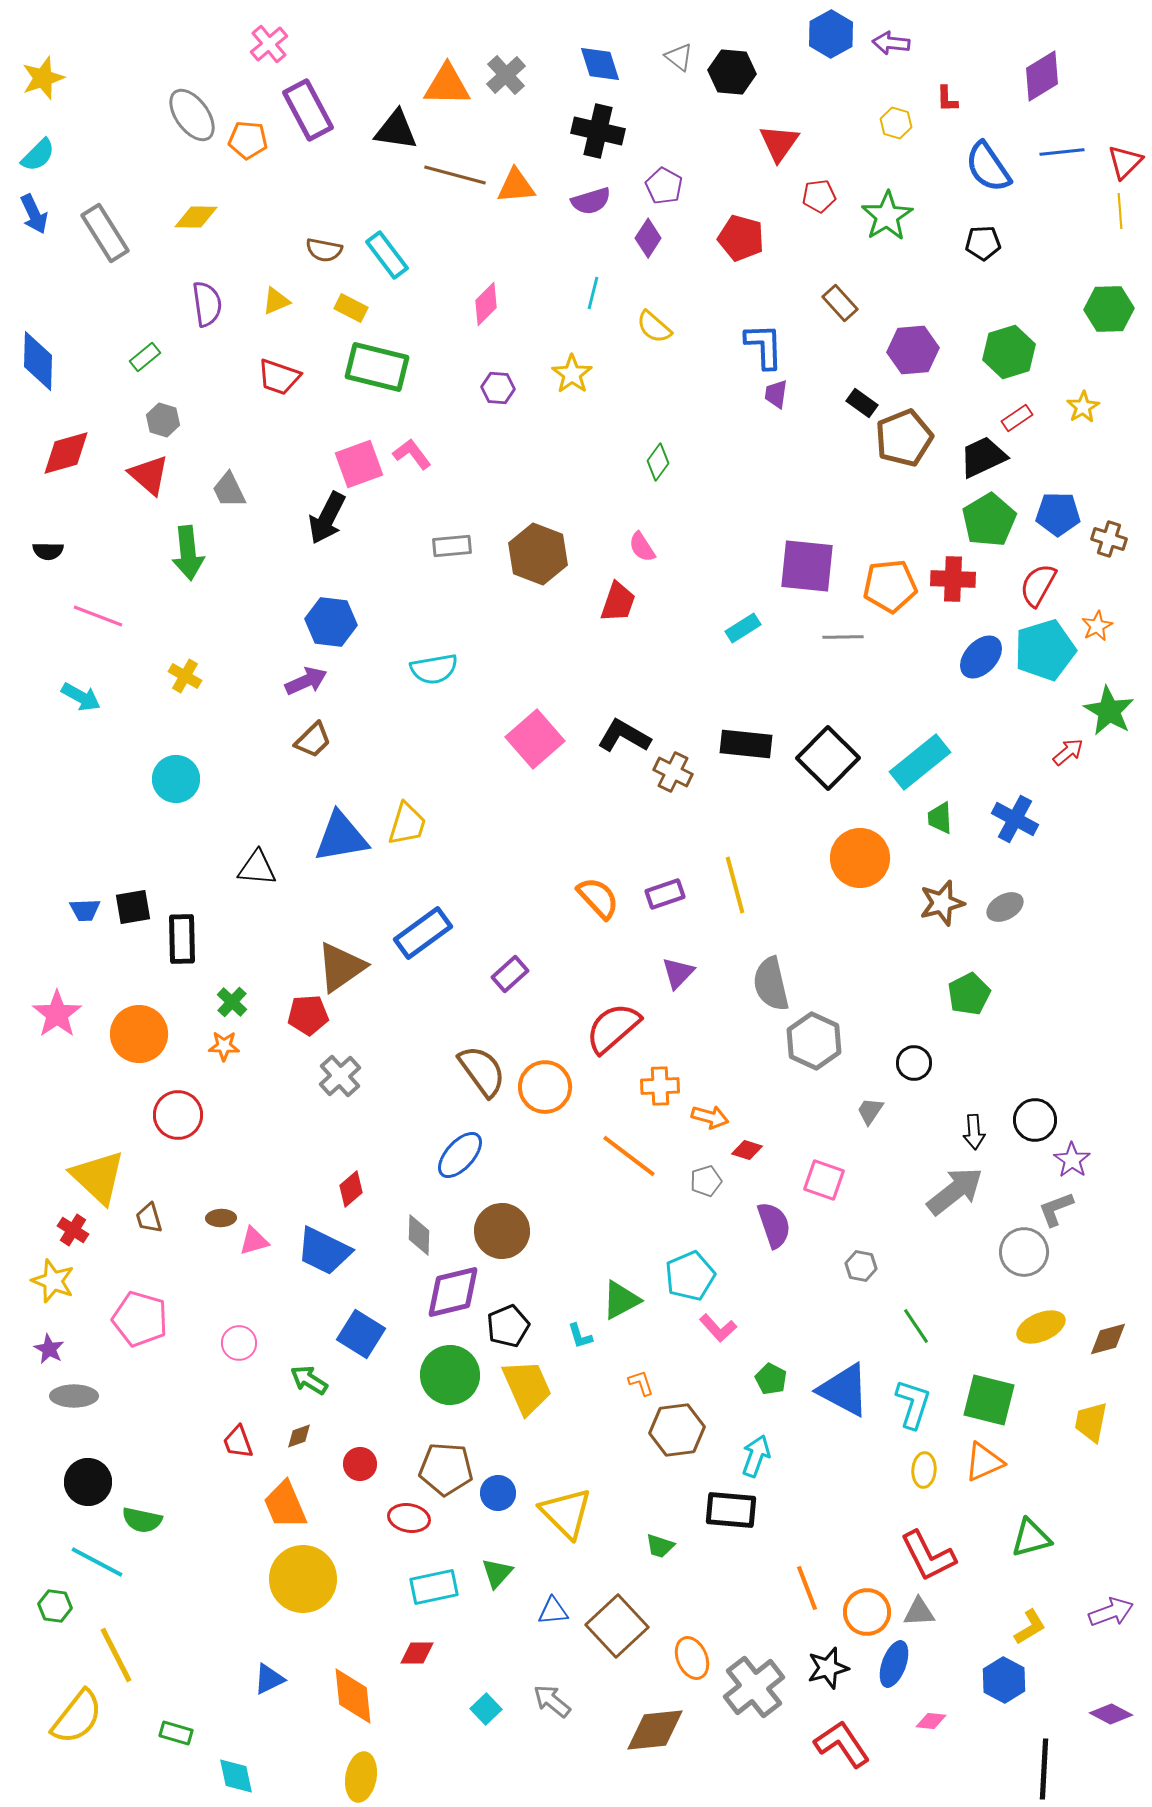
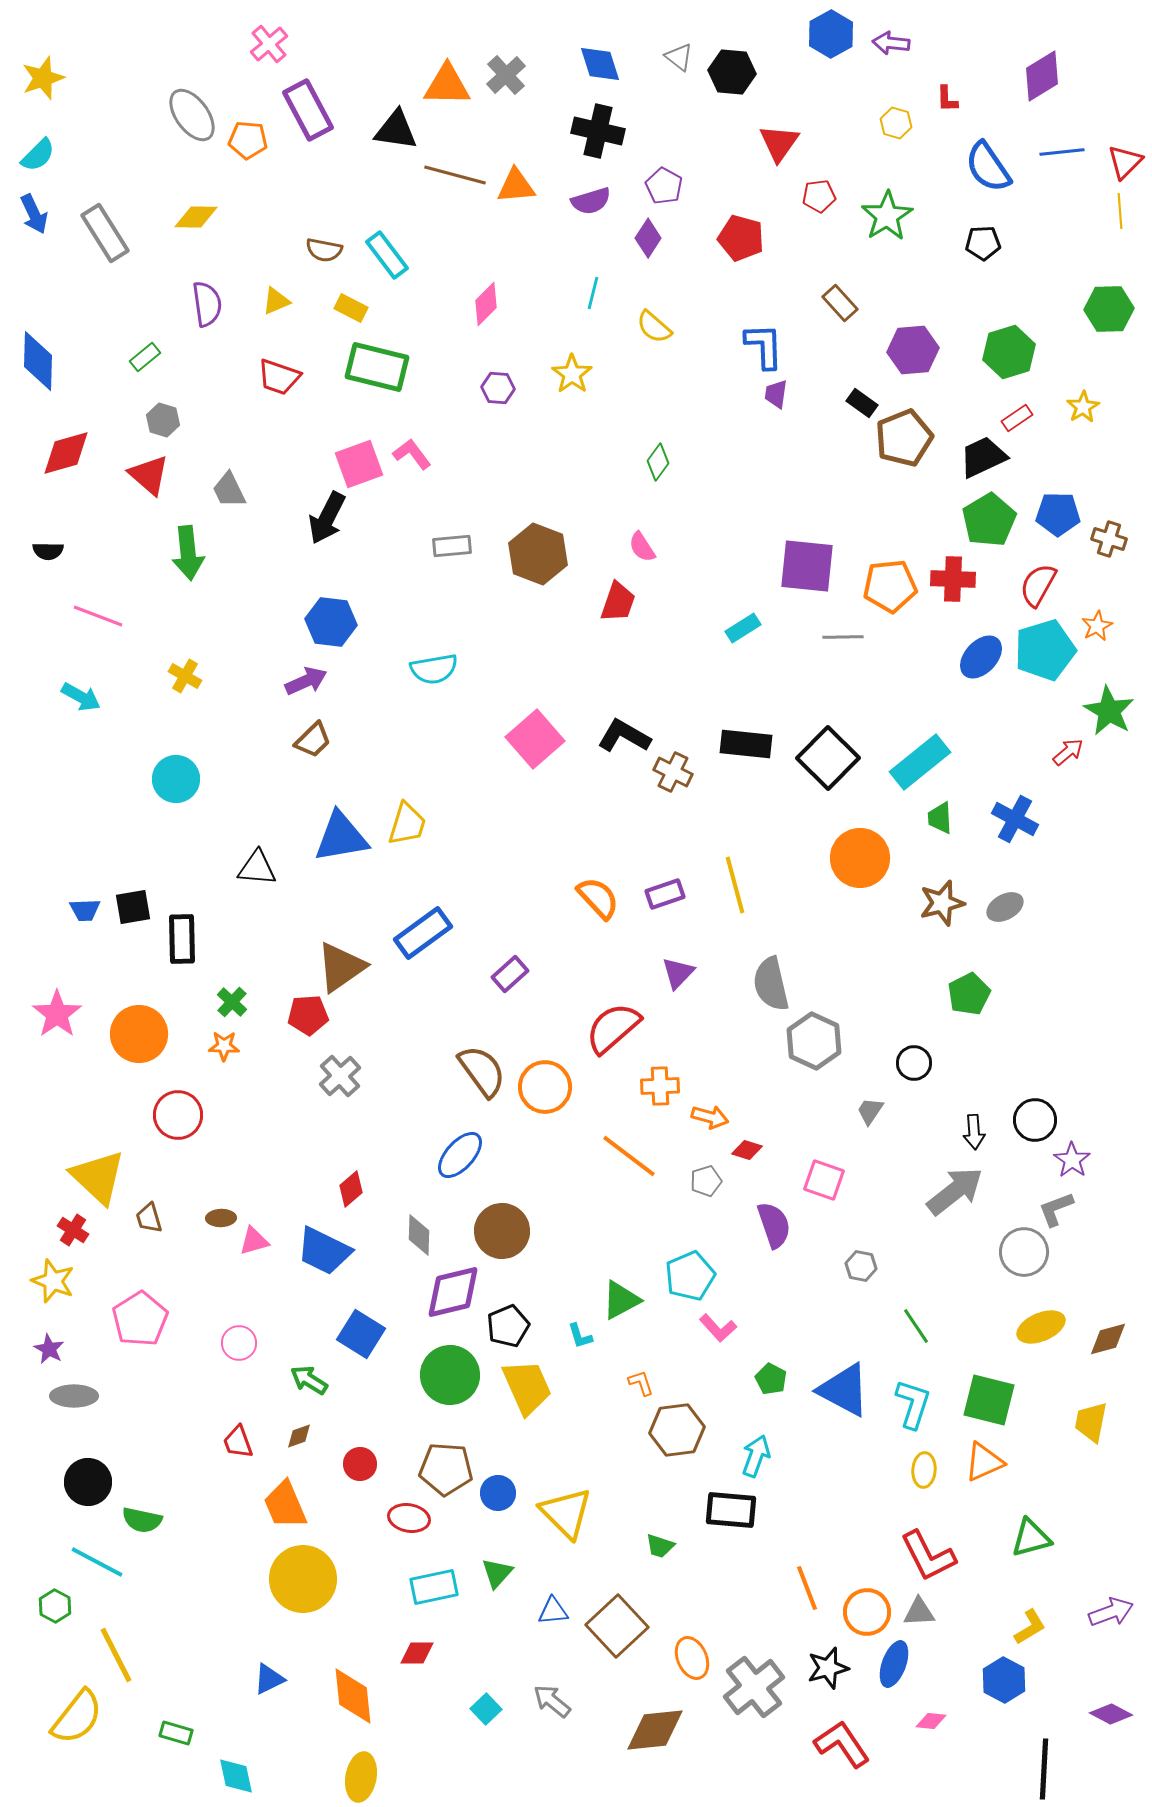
pink pentagon at (140, 1319): rotated 24 degrees clockwise
green hexagon at (55, 1606): rotated 20 degrees clockwise
